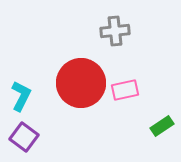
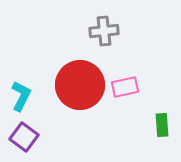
gray cross: moved 11 px left
red circle: moved 1 px left, 2 px down
pink rectangle: moved 3 px up
green rectangle: moved 1 px up; rotated 60 degrees counterclockwise
